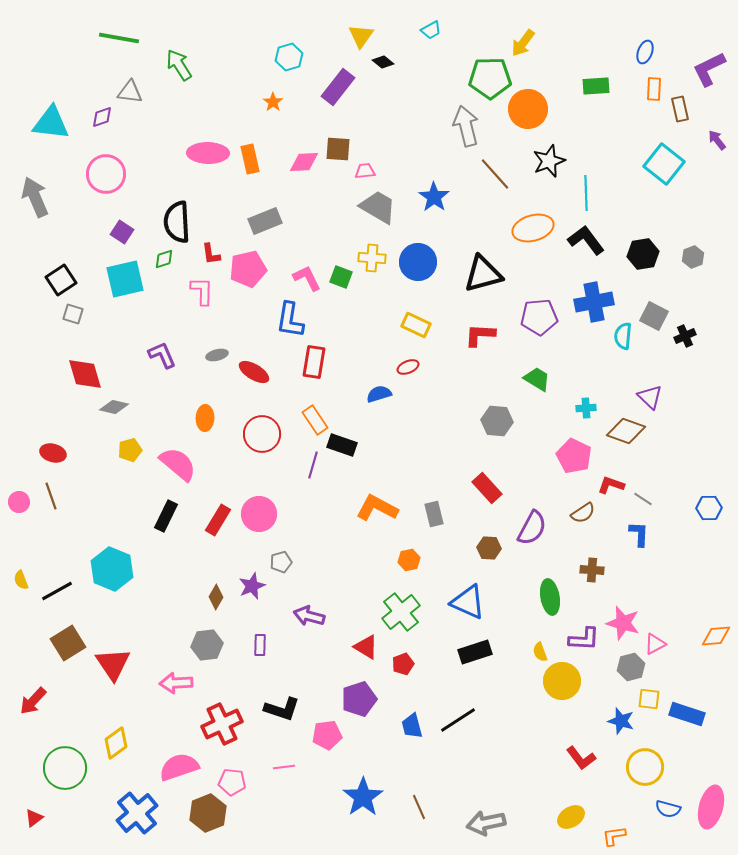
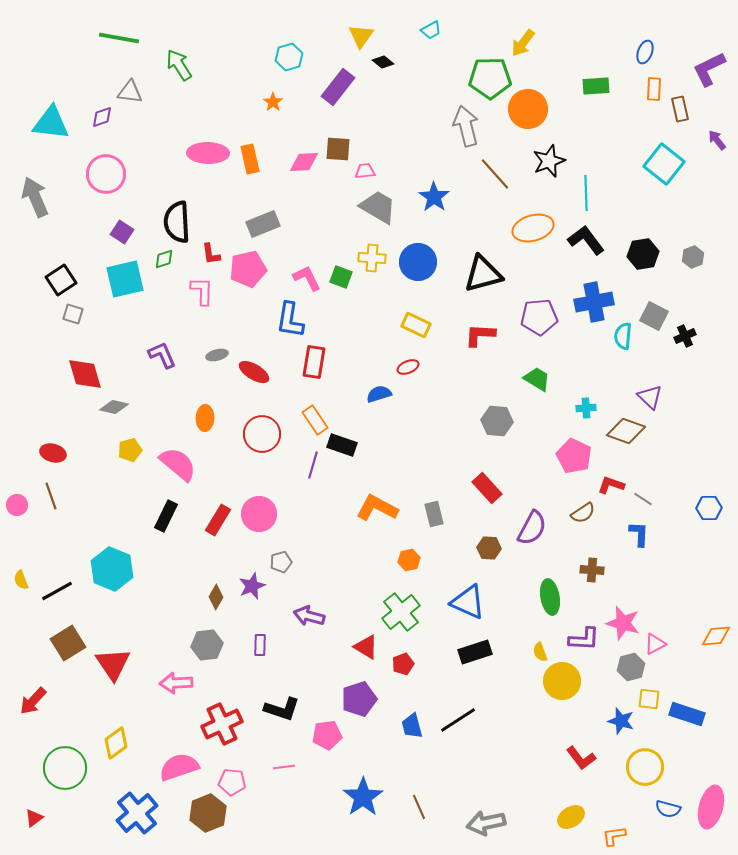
gray rectangle at (265, 221): moved 2 px left, 3 px down
pink circle at (19, 502): moved 2 px left, 3 px down
